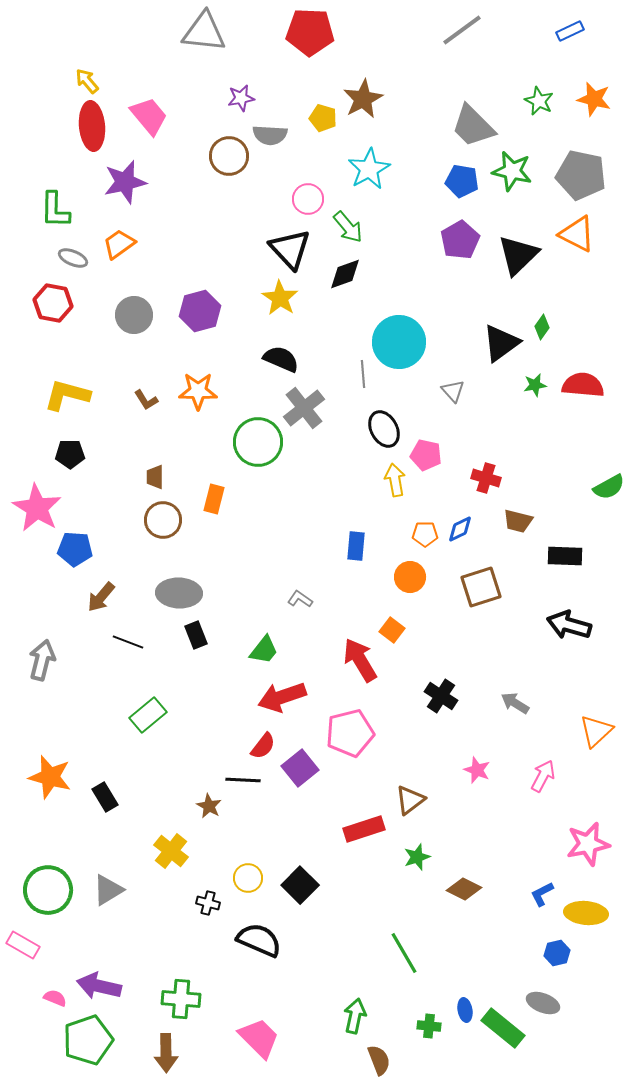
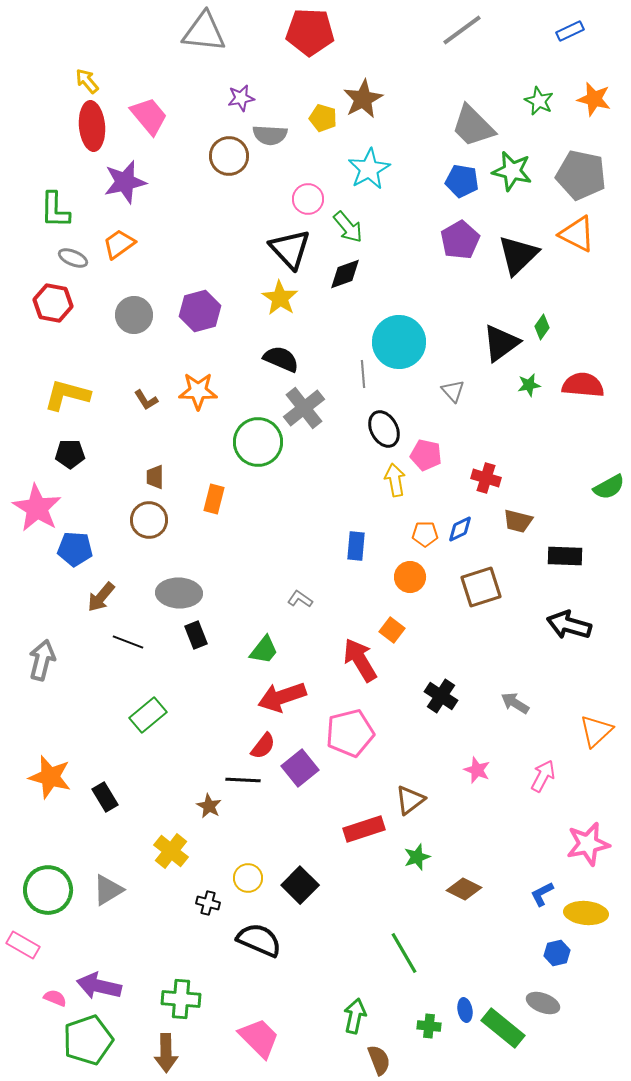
green star at (535, 385): moved 6 px left
brown circle at (163, 520): moved 14 px left
